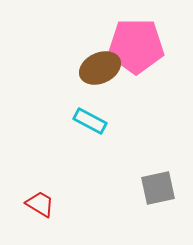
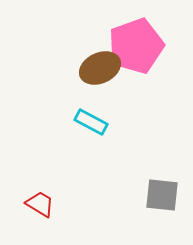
pink pentagon: rotated 20 degrees counterclockwise
cyan rectangle: moved 1 px right, 1 px down
gray square: moved 4 px right, 7 px down; rotated 18 degrees clockwise
